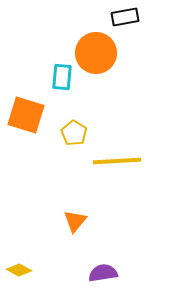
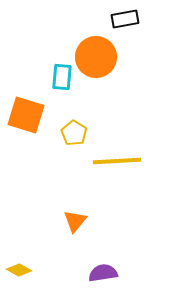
black rectangle: moved 2 px down
orange circle: moved 4 px down
